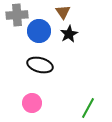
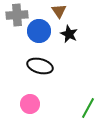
brown triangle: moved 4 px left, 1 px up
black star: rotated 18 degrees counterclockwise
black ellipse: moved 1 px down
pink circle: moved 2 px left, 1 px down
